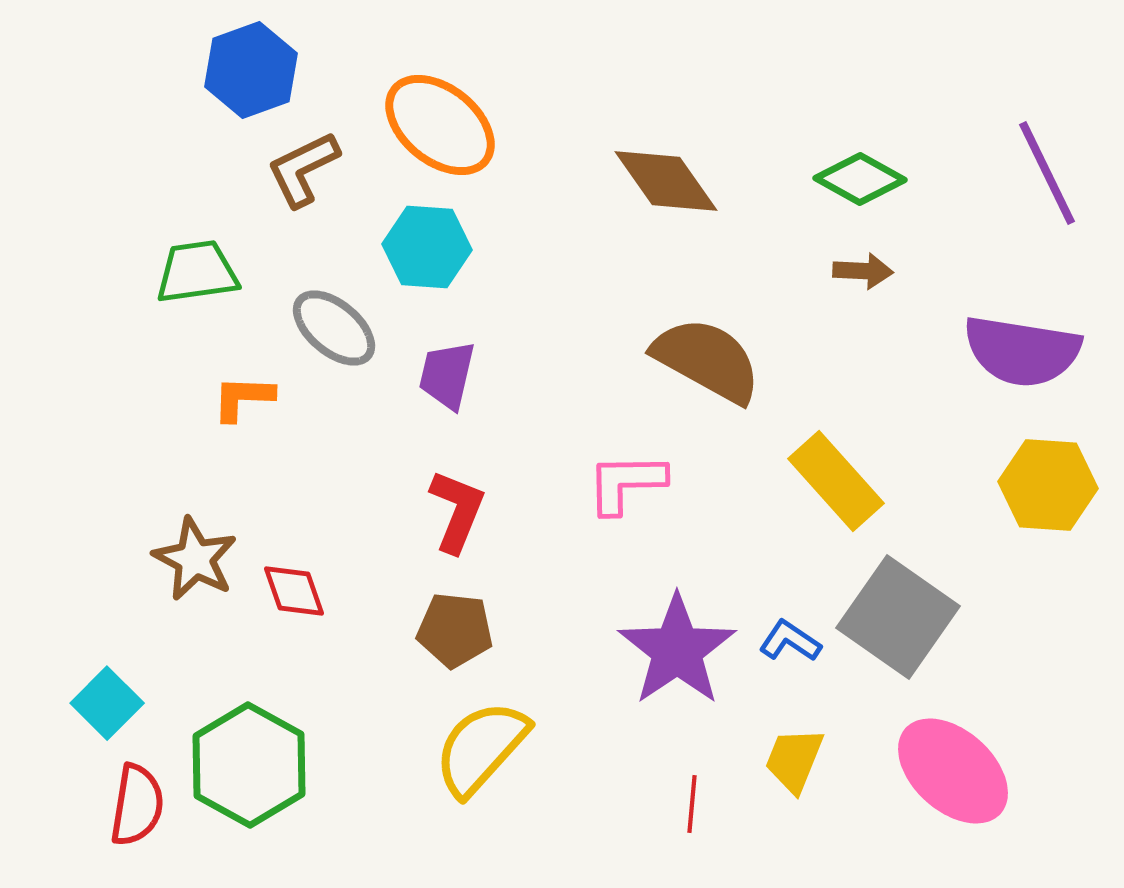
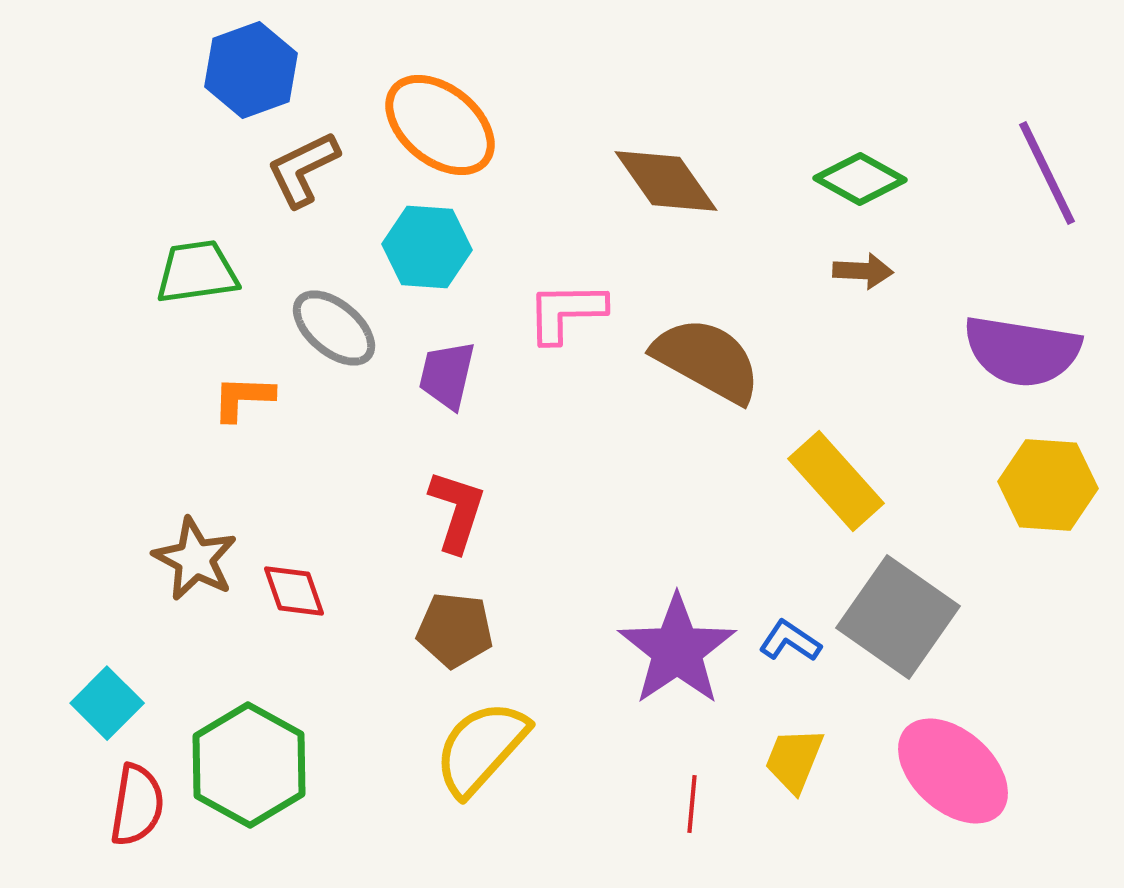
pink L-shape: moved 60 px left, 171 px up
red L-shape: rotated 4 degrees counterclockwise
